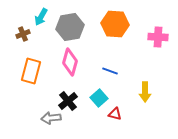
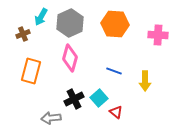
gray hexagon: moved 4 px up; rotated 16 degrees counterclockwise
pink cross: moved 2 px up
pink diamond: moved 4 px up
blue line: moved 4 px right
yellow arrow: moved 11 px up
black cross: moved 6 px right, 2 px up; rotated 12 degrees clockwise
red triangle: moved 1 px right, 2 px up; rotated 24 degrees clockwise
